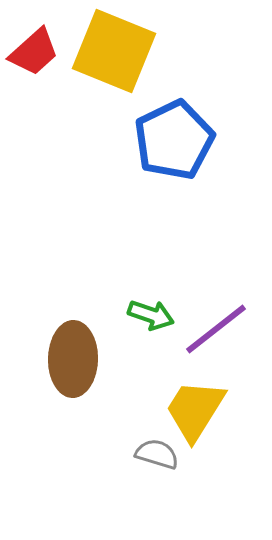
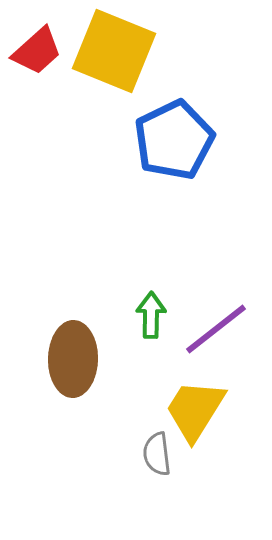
red trapezoid: moved 3 px right, 1 px up
green arrow: rotated 108 degrees counterclockwise
gray semicircle: rotated 114 degrees counterclockwise
